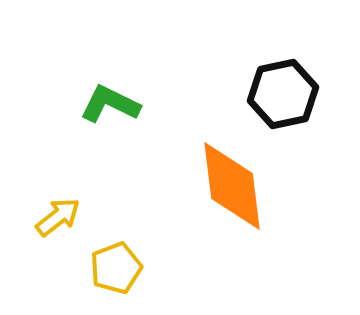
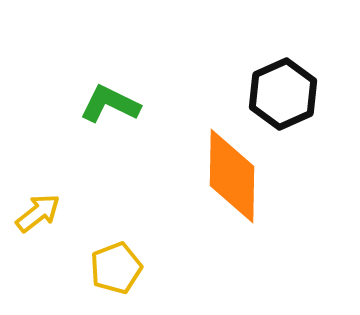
black hexagon: rotated 12 degrees counterclockwise
orange diamond: moved 10 px up; rotated 8 degrees clockwise
yellow arrow: moved 20 px left, 4 px up
